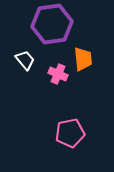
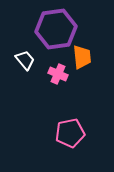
purple hexagon: moved 4 px right, 5 px down
orange trapezoid: moved 1 px left, 2 px up
